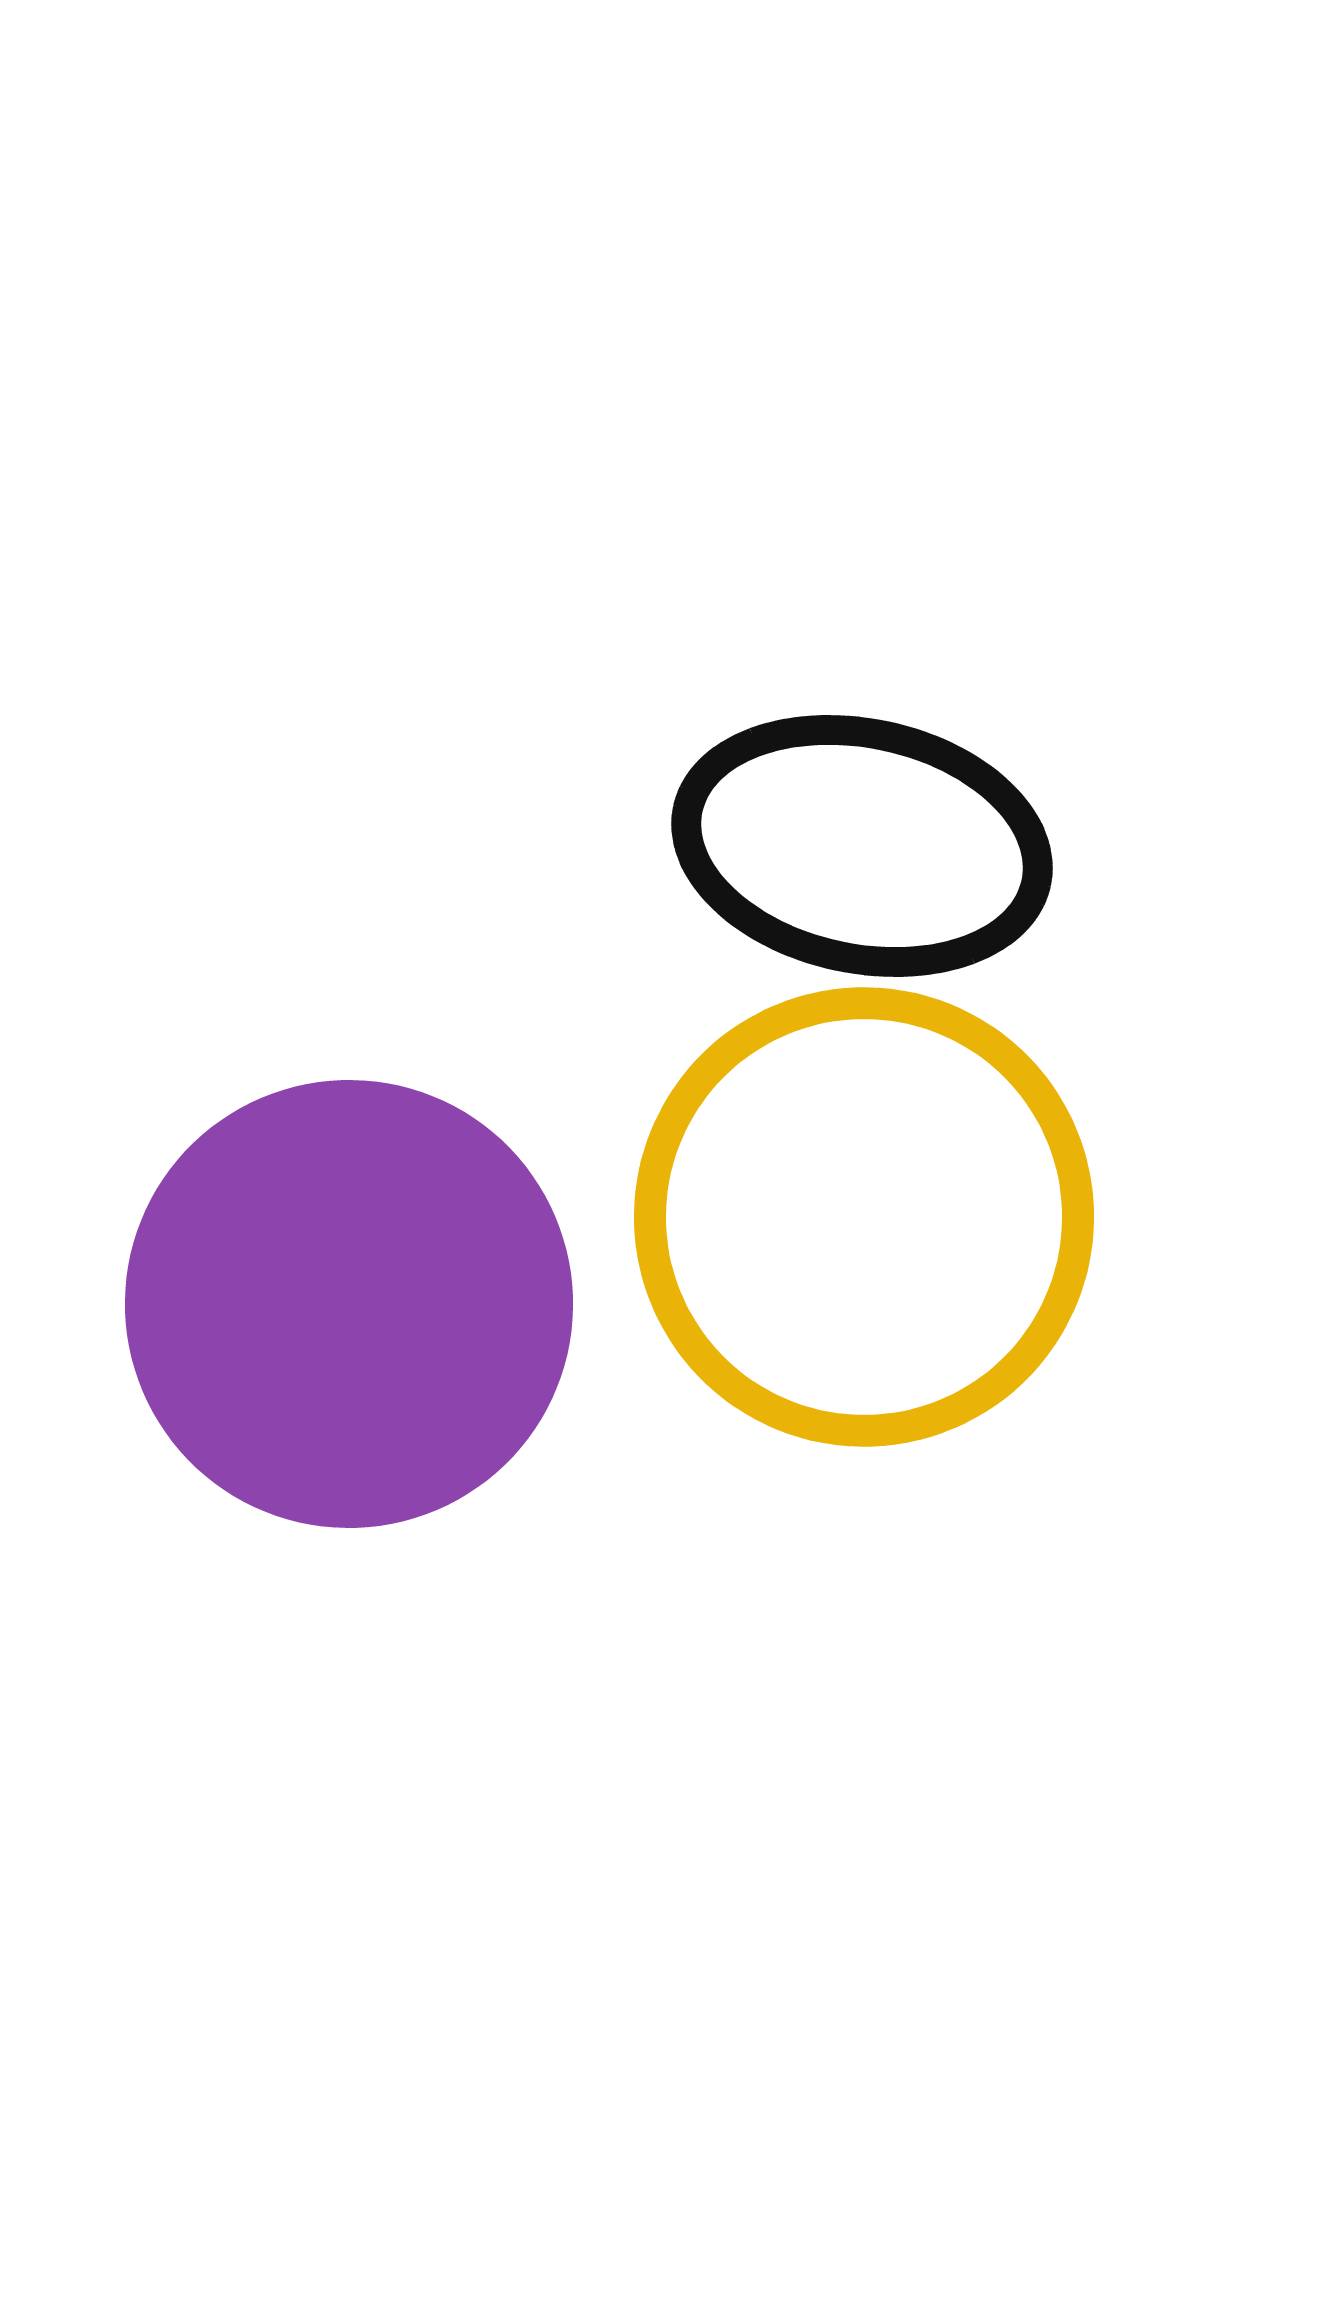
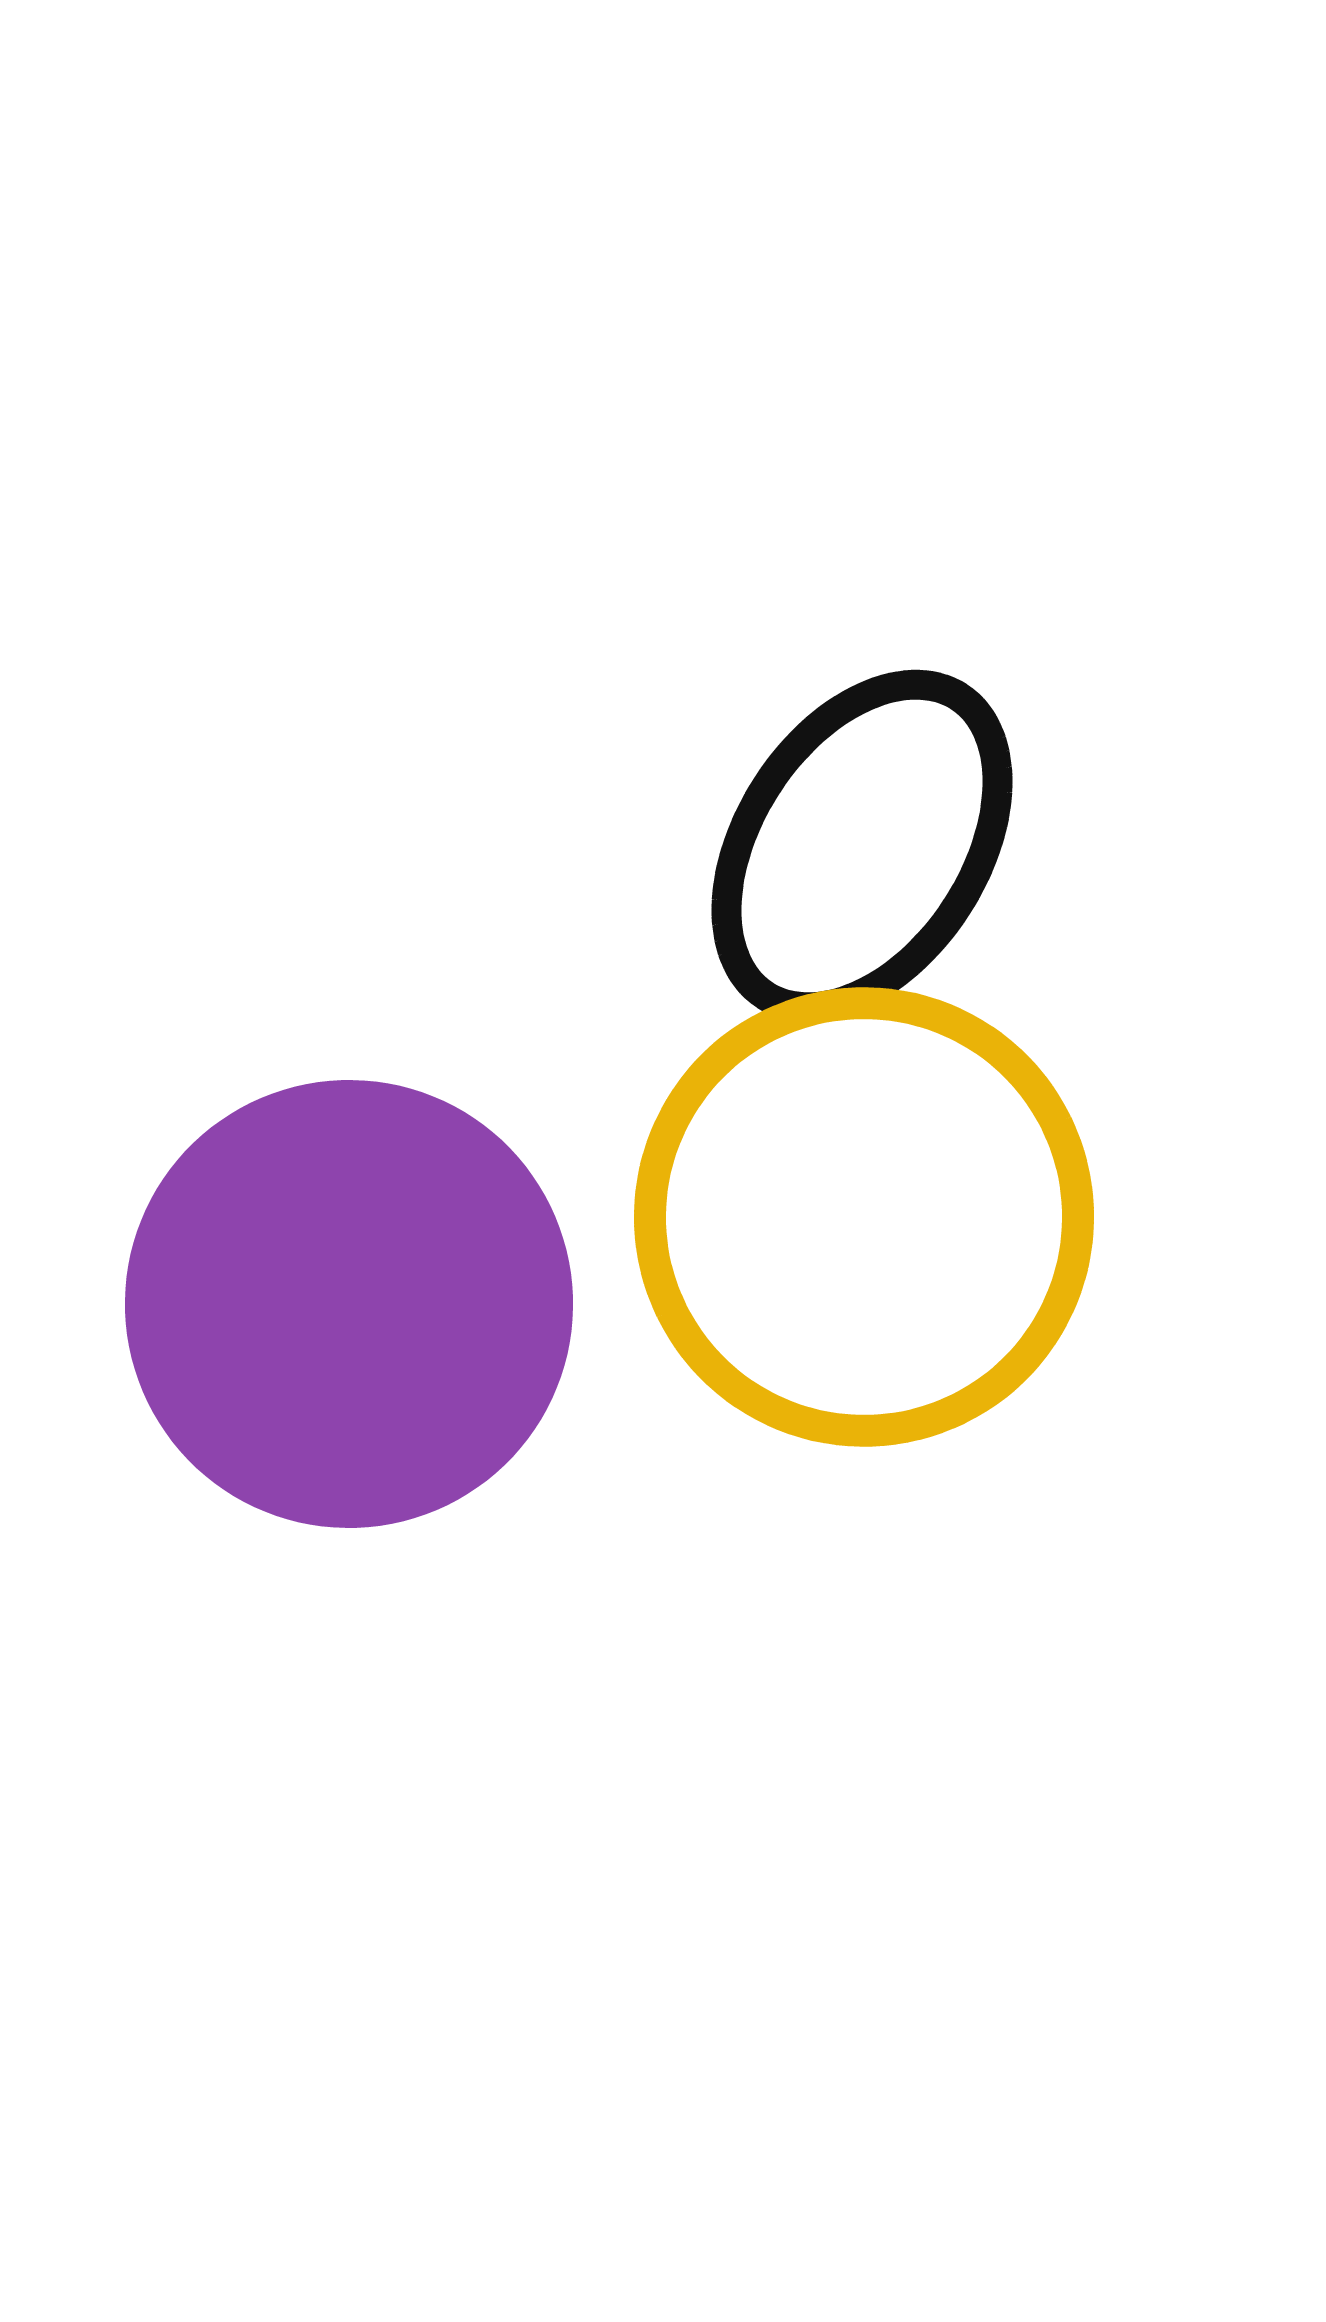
black ellipse: rotated 69 degrees counterclockwise
